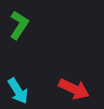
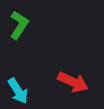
red arrow: moved 1 px left, 7 px up
